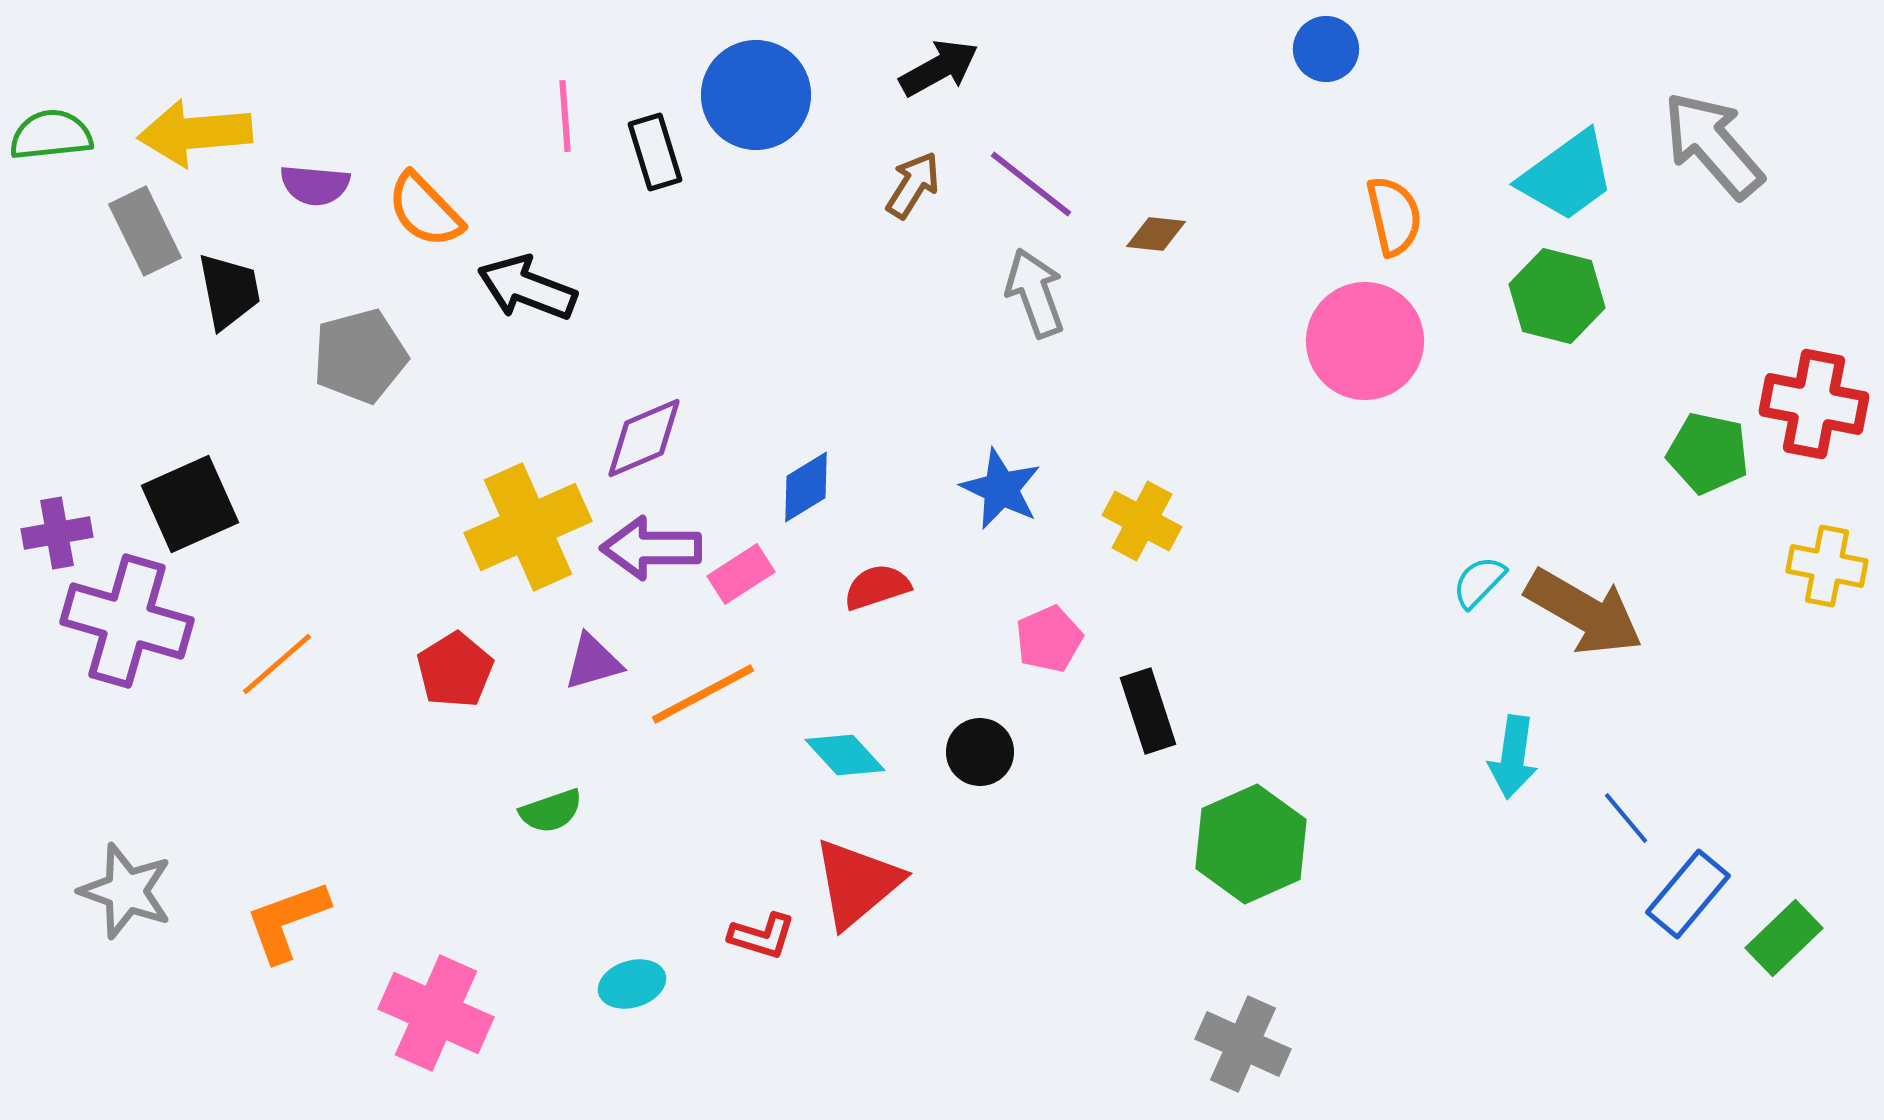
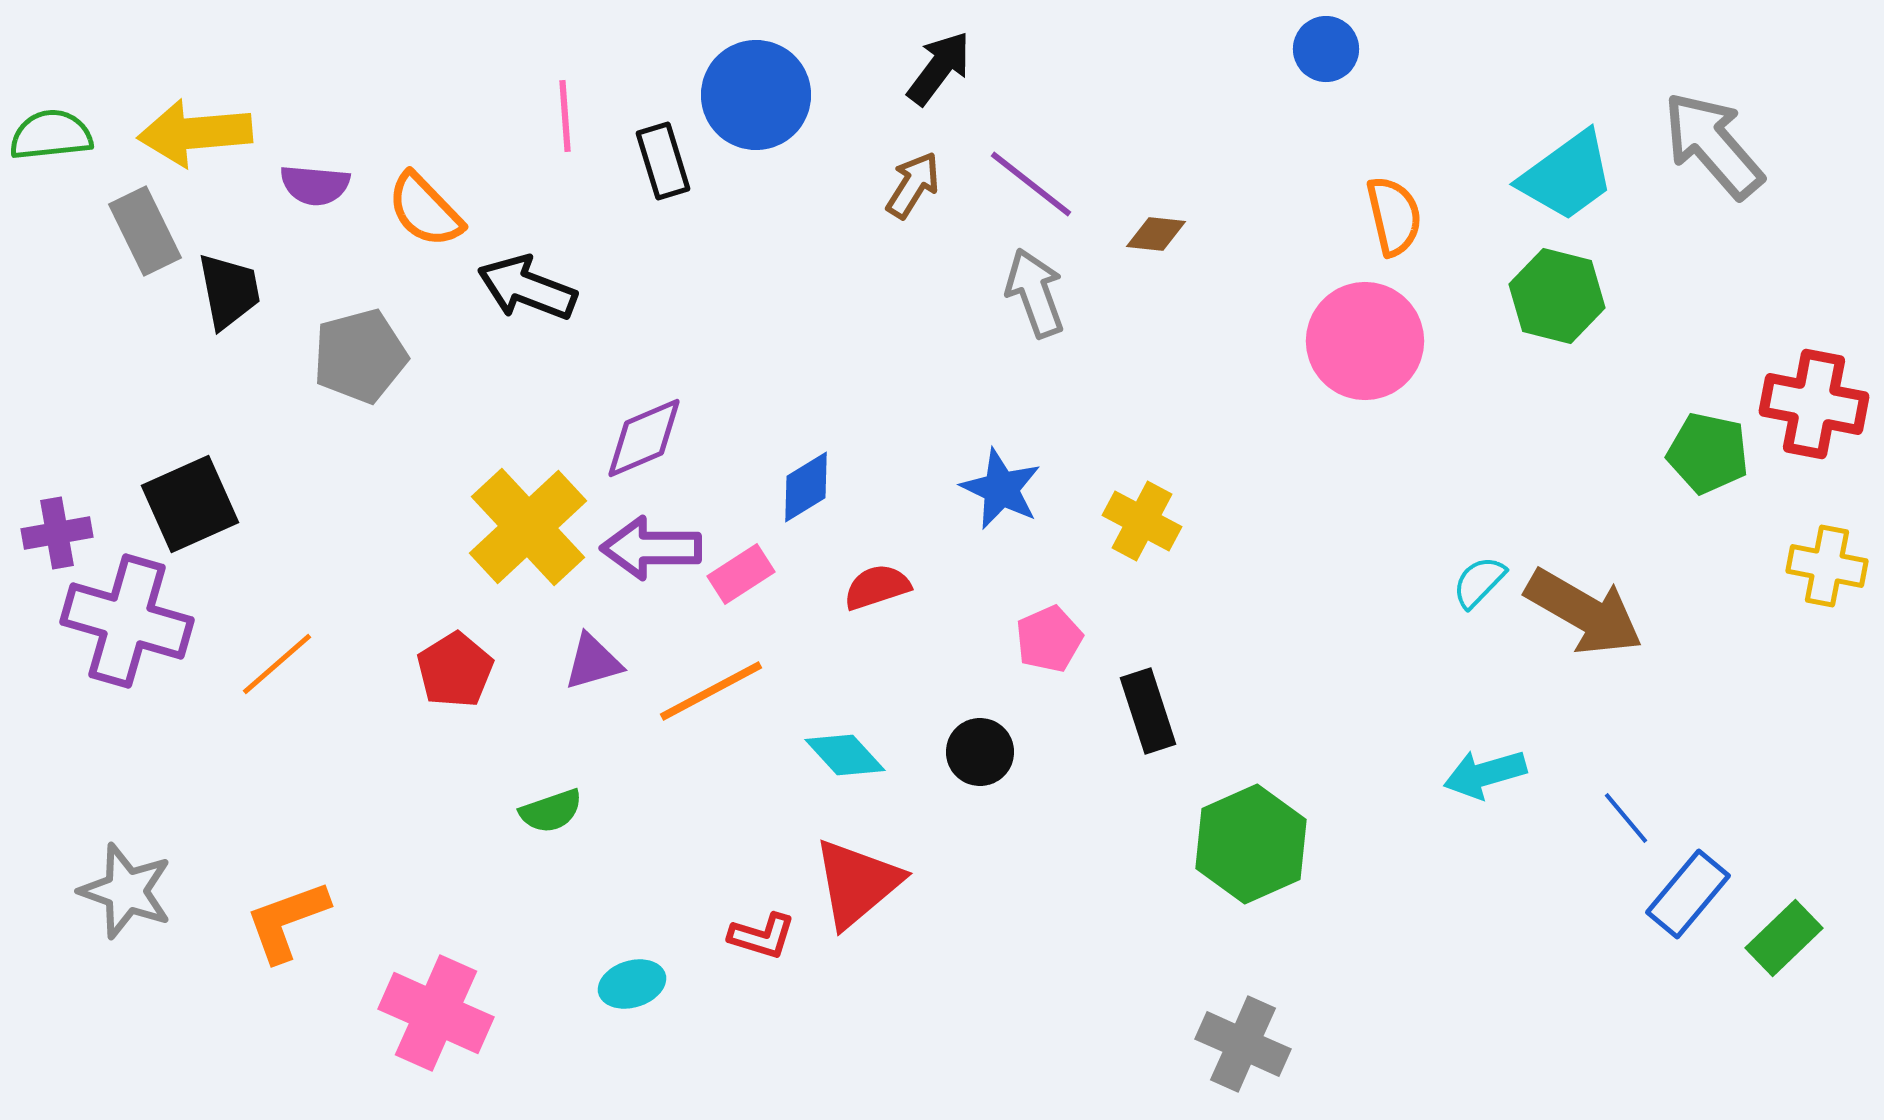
black arrow at (939, 68): rotated 24 degrees counterclockwise
black rectangle at (655, 152): moved 8 px right, 9 px down
yellow cross at (528, 527): rotated 19 degrees counterclockwise
orange line at (703, 694): moved 8 px right, 3 px up
cyan arrow at (1513, 757): moved 28 px left, 17 px down; rotated 66 degrees clockwise
